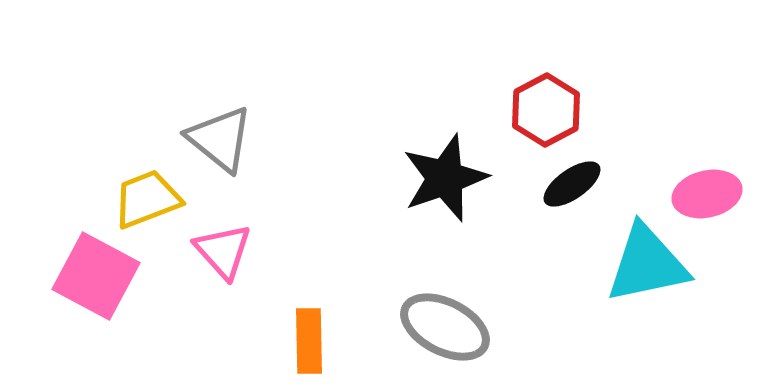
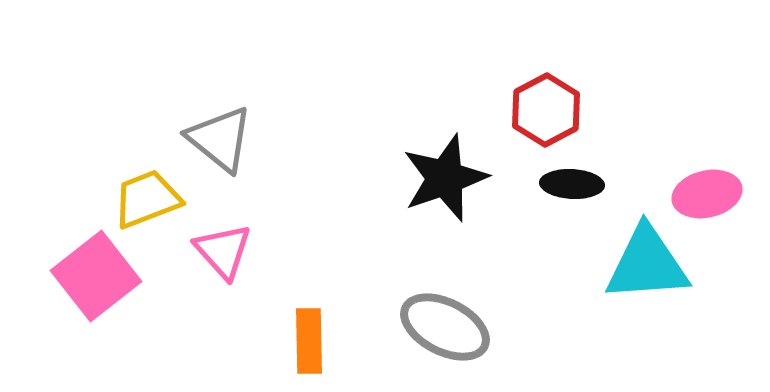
black ellipse: rotated 38 degrees clockwise
cyan triangle: rotated 8 degrees clockwise
pink square: rotated 24 degrees clockwise
